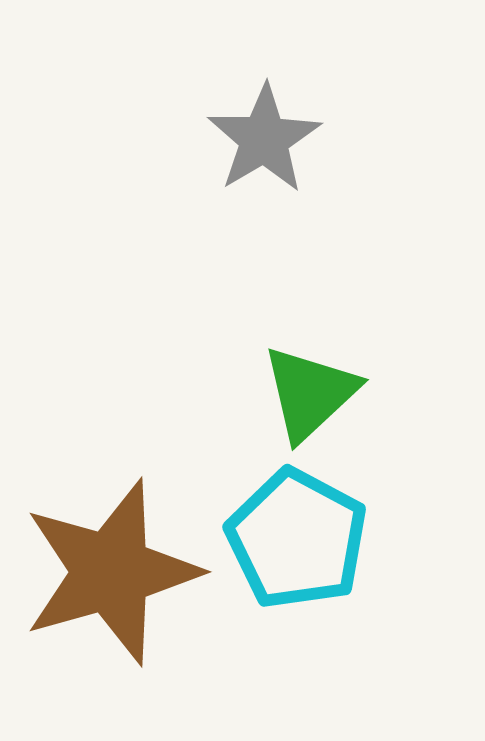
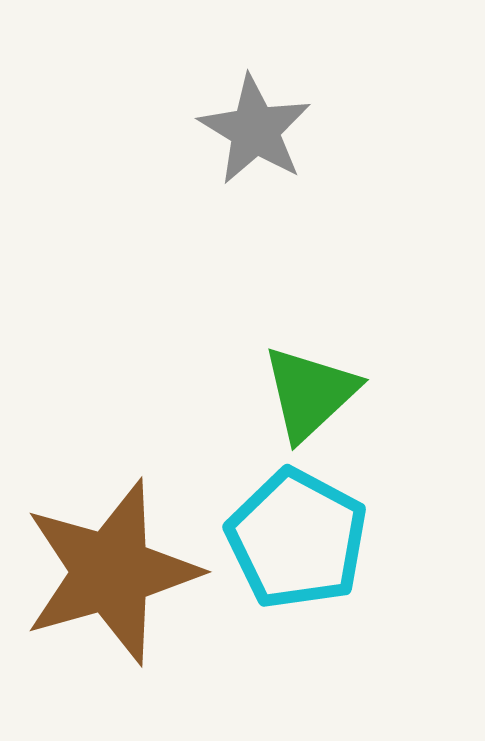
gray star: moved 9 px left, 9 px up; rotated 10 degrees counterclockwise
